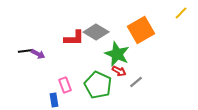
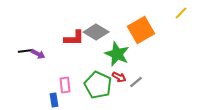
red arrow: moved 6 px down
pink rectangle: rotated 14 degrees clockwise
